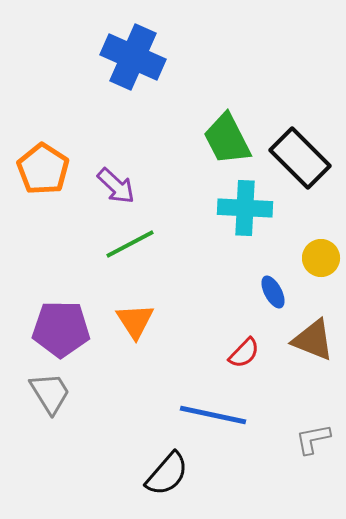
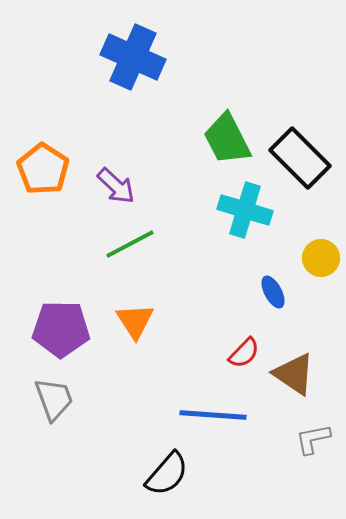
cyan cross: moved 2 px down; rotated 14 degrees clockwise
brown triangle: moved 19 px left, 34 px down; rotated 12 degrees clockwise
gray trapezoid: moved 4 px right, 6 px down; rotated 12 degrees clockwise
blue line: rotated 8 degrees counterclockwise
